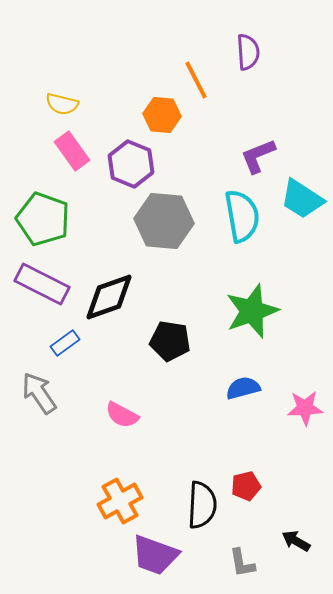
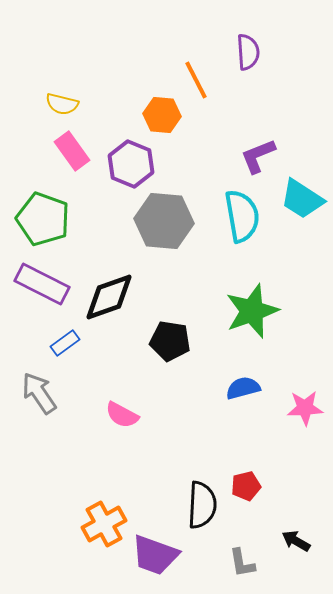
orange cross: moved 16 px left, 23 px down
